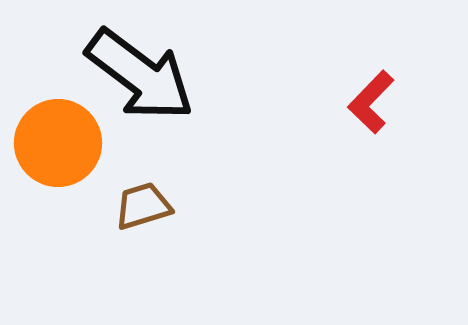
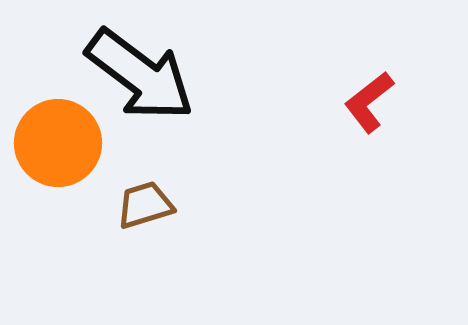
red L-shape: moved 2 px left; rotated 8 degrees clockwise
brown trapezoid: moved 2 px right, 1 px up
